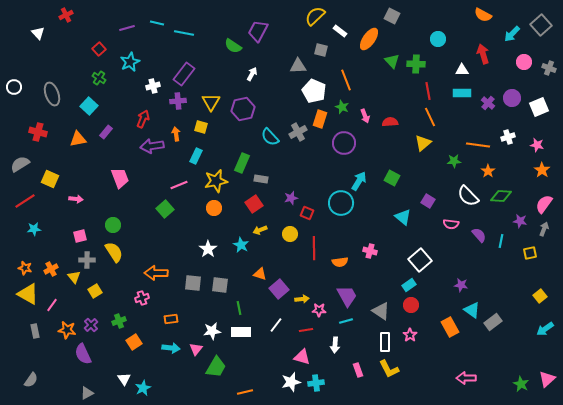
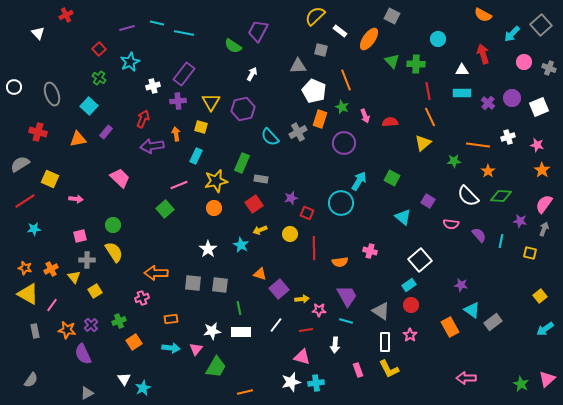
pink trapezoid at (120, 178): rotated 25 degrees counterclockwise
yellow square at (530, 253): rotated 24 degrees clockwise
cyan line at (346, 321): rotated 32 degrees clockwise
